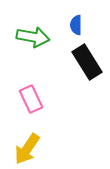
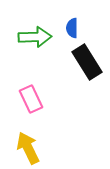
blue semicircle: moved 4 px left, 3 px down
green arrow: moved 2 px right; rotated 12 degrees counterclockwise
yellow arrow: moved 1 px right, 1 px up; rotated 120 degrees clockwise
